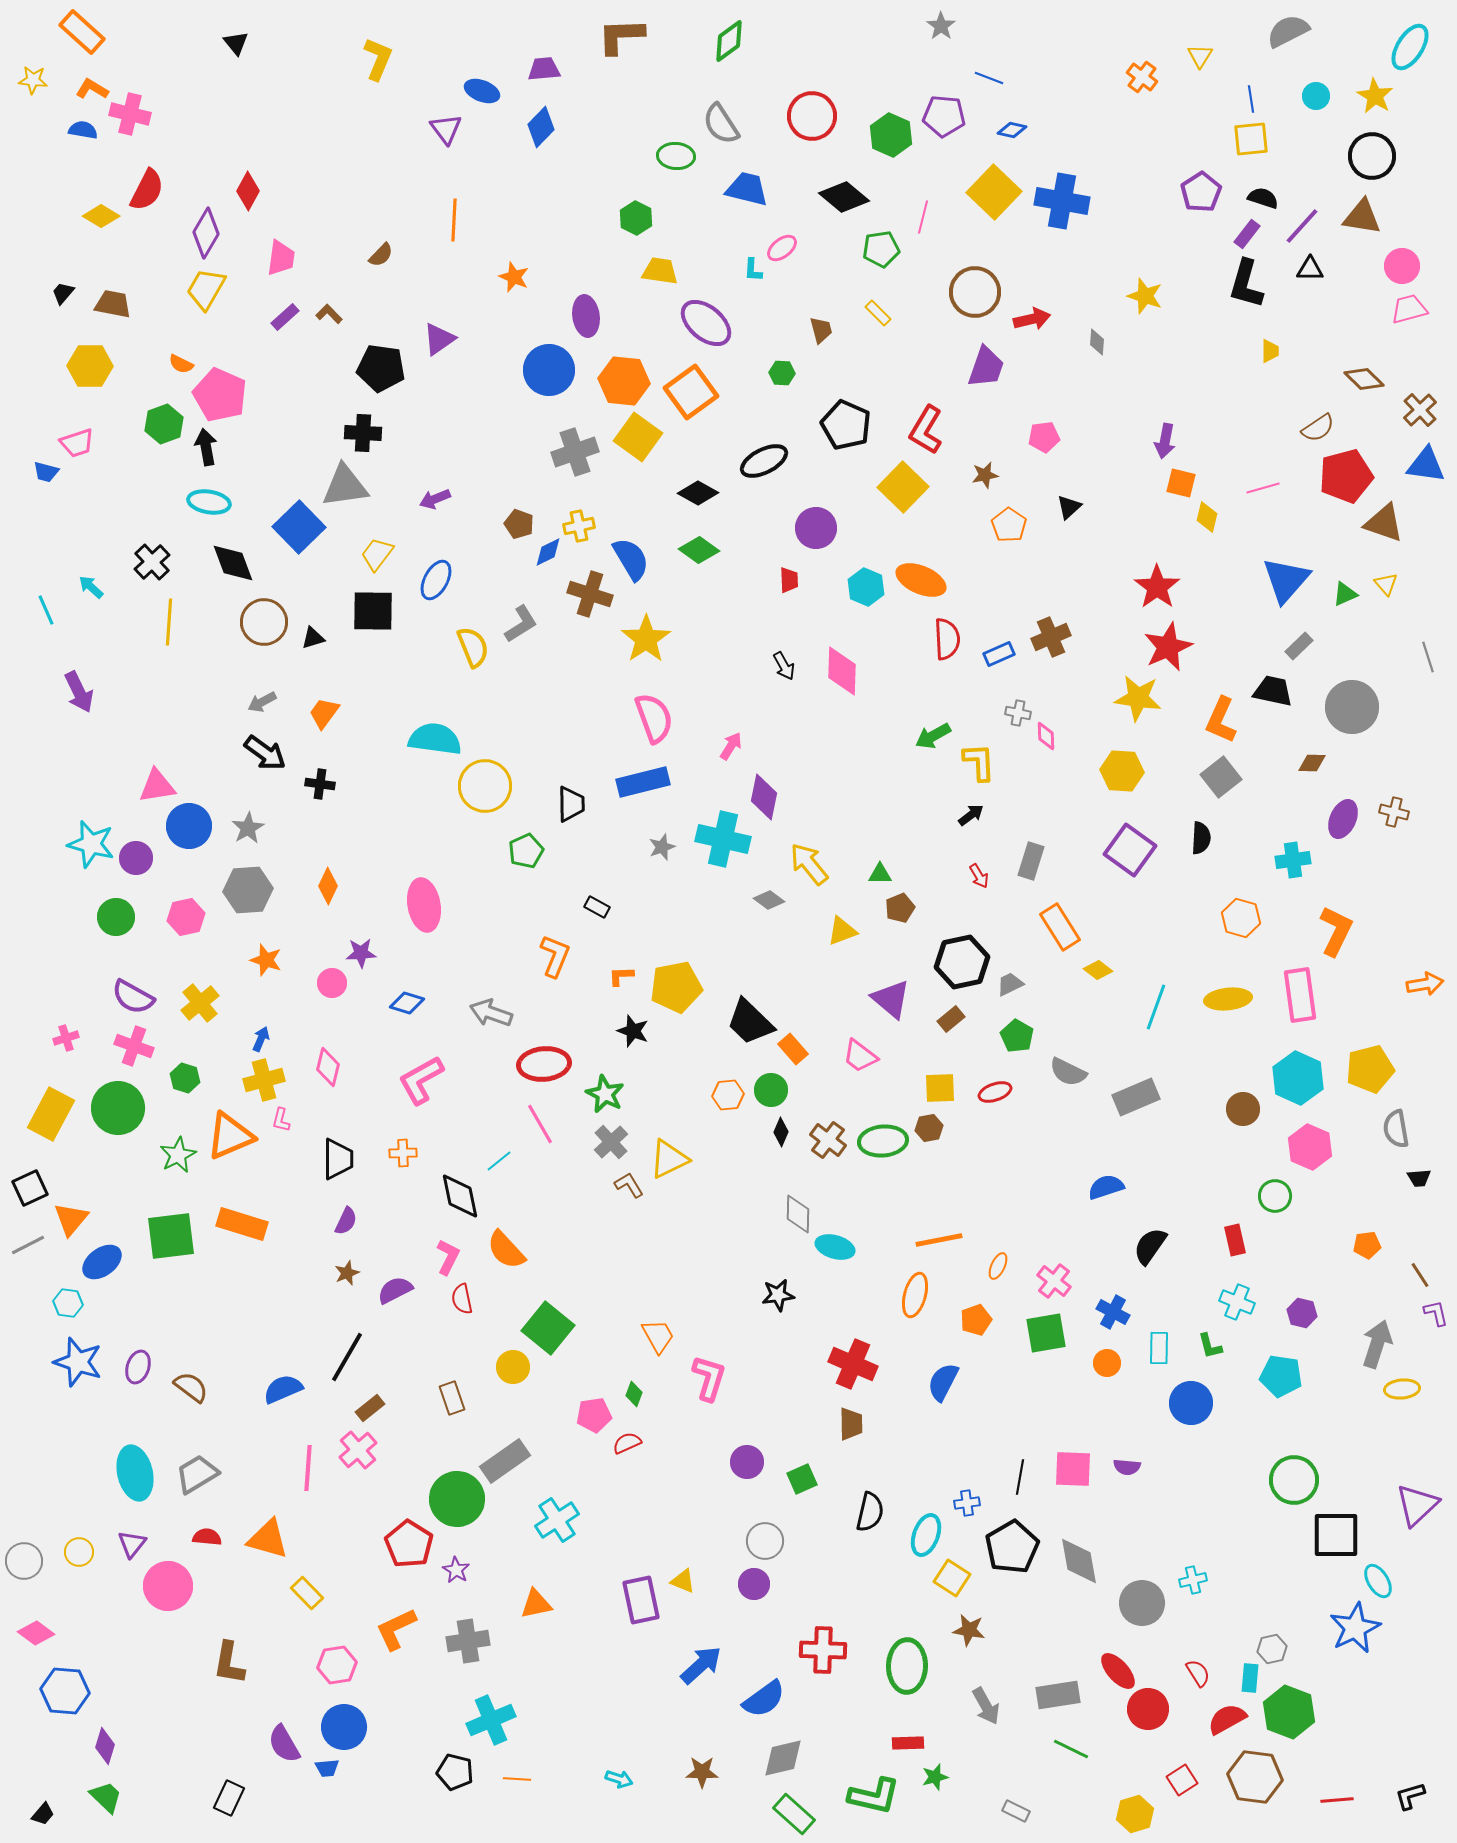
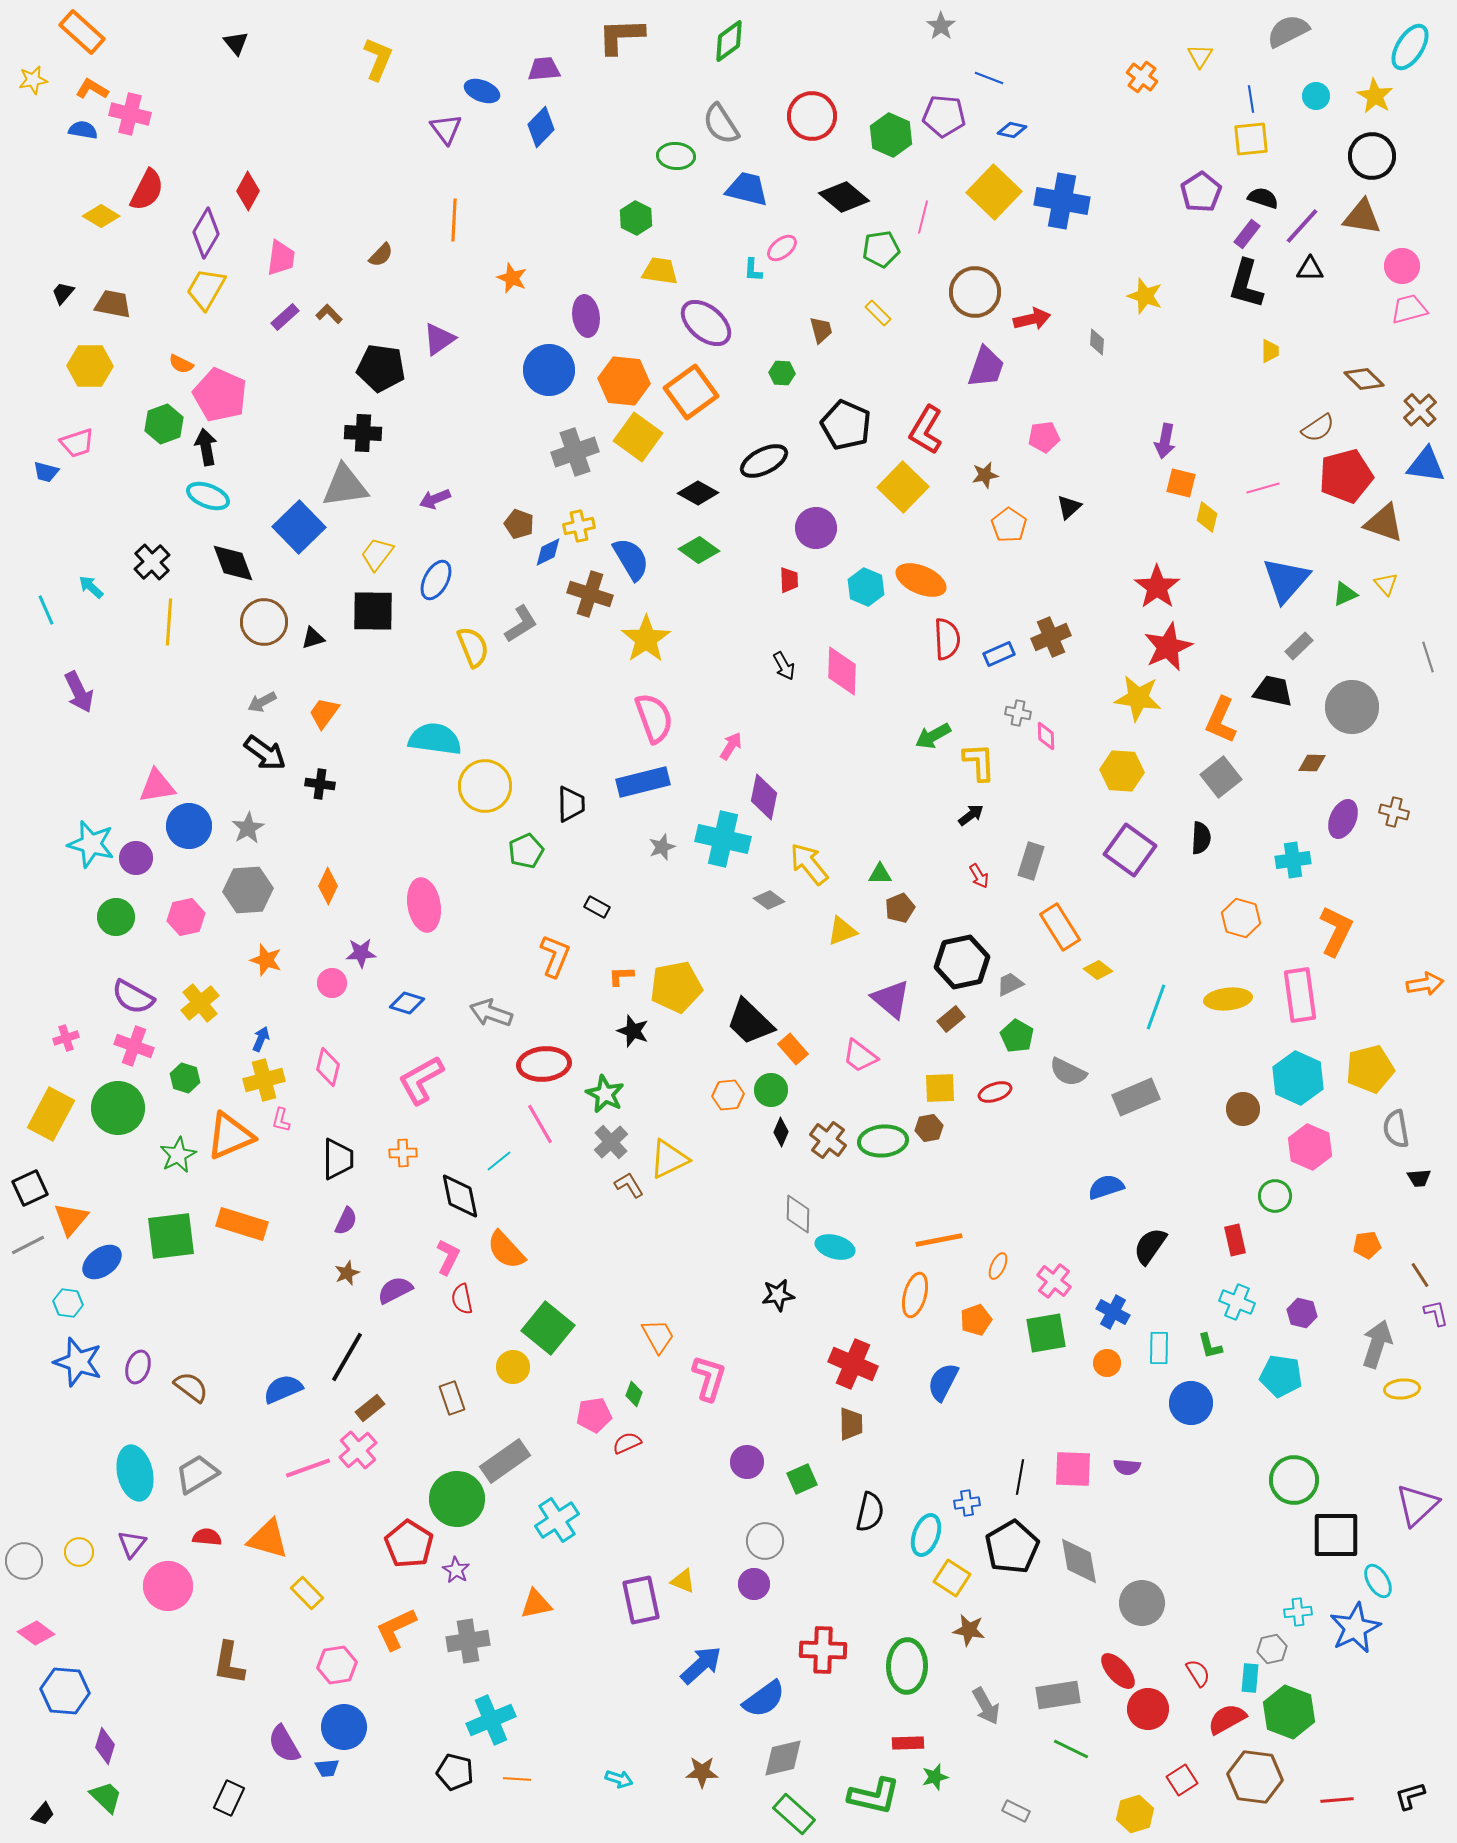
yellow star at (33, 80): rotated 16 degrees counterclockwise
orange star at (514, 277): moved 2 px left, 1 px down
cyan ellipse at (209, 502): moved 1 px left, 6 px up; rotated 12 degrees clockwise
pink line at (308, 1468): rotated 66 degrees clockwise
cyan cross at (1193, 1580): moved 105 px right, 32 px down; rotated 8 degrees clockwise
